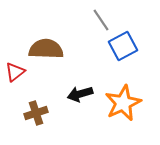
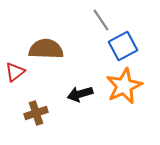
orange star: moved 1 px right, 17 px up
